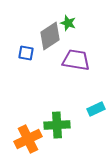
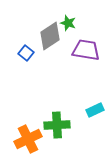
blue square: rotated 28 degrees clockwise
purple trapezoid: moved 10 px right, 10 px up
cyan rectangle: moved 1 px left, 1 px down
